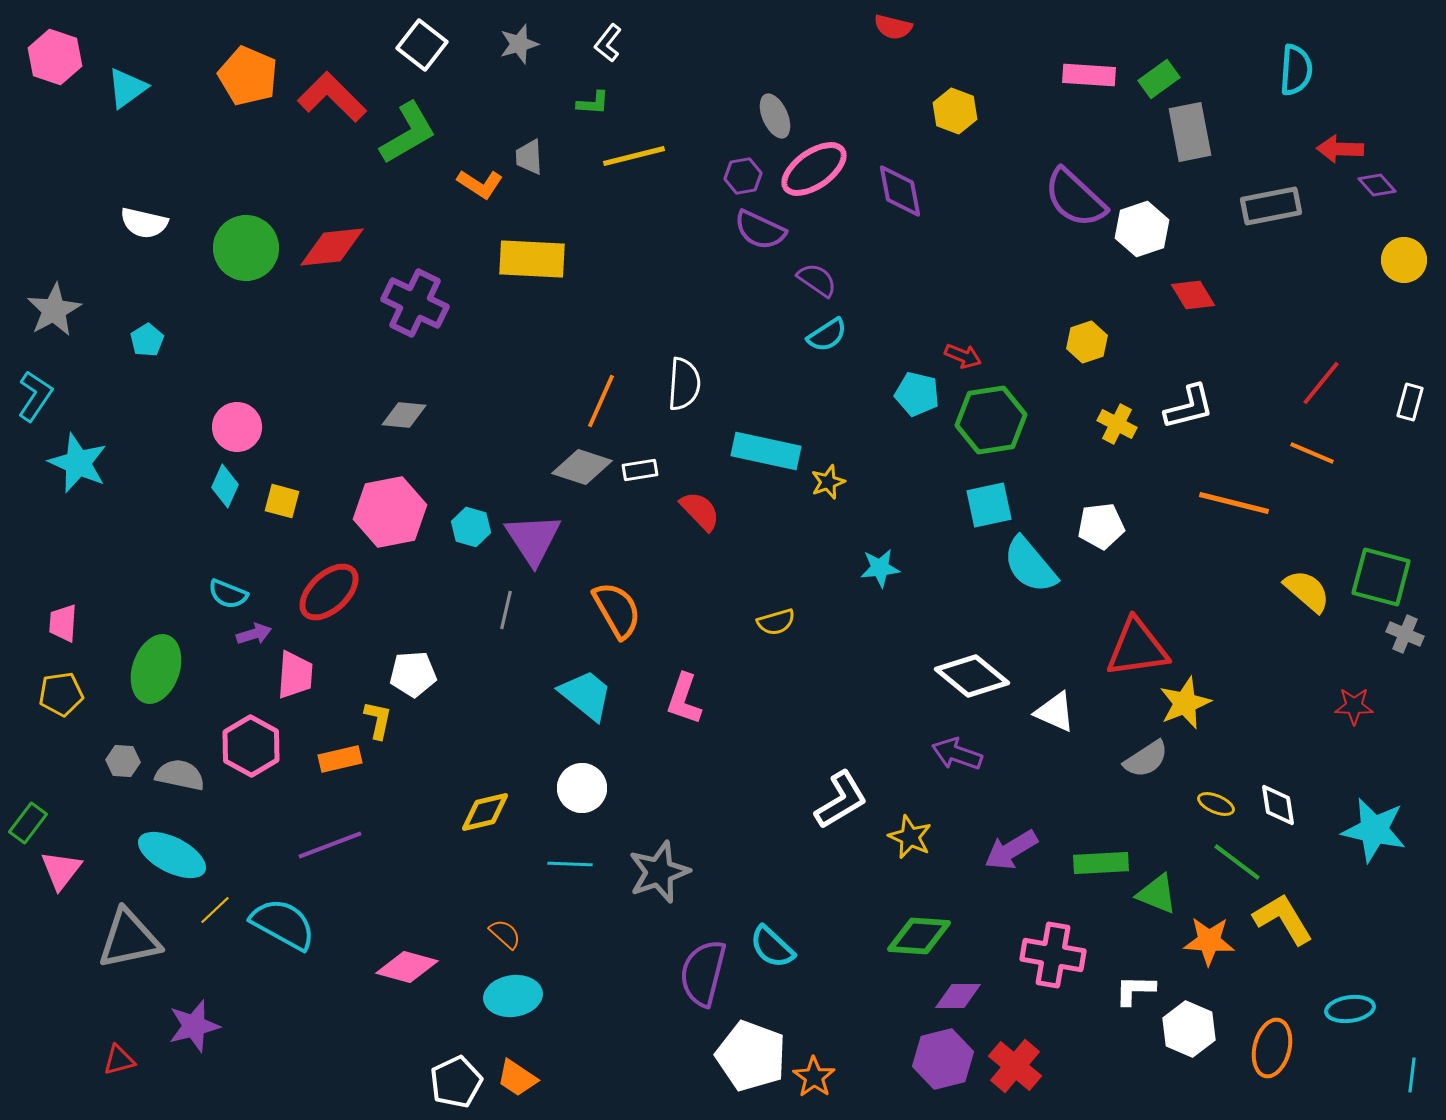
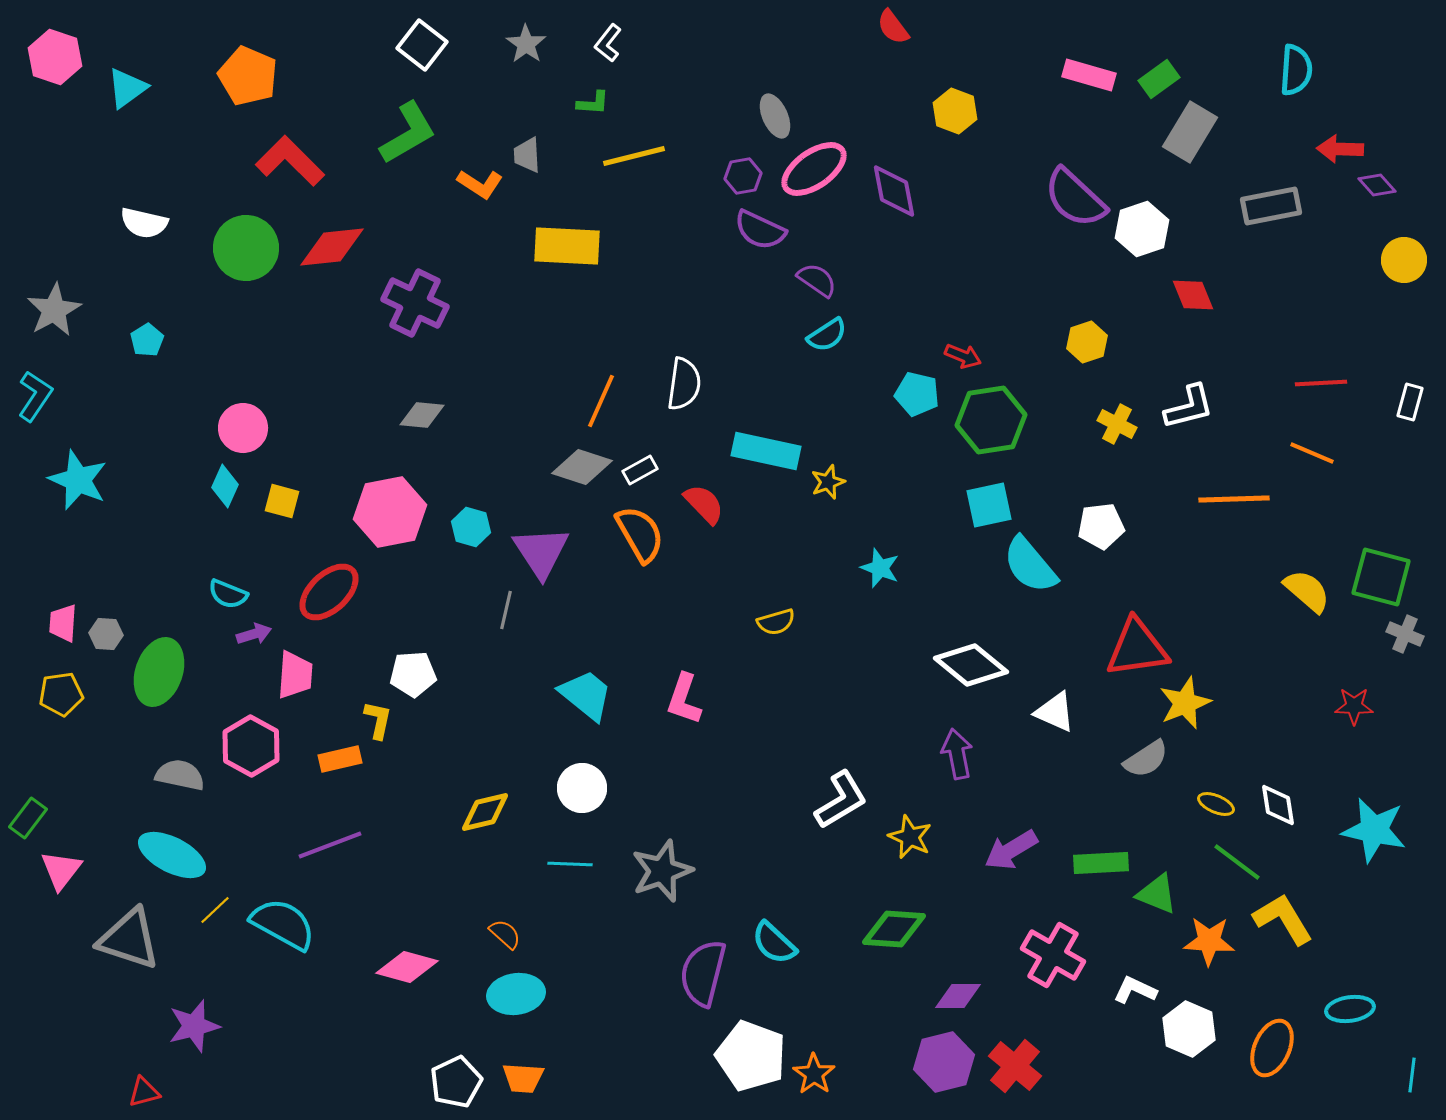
red semicircle at (893, 27): rotated 39 degrees clockwise
gray star at (519, 44): moved 7 px right; rotated 21 degrees counterclockwise
pink rectangle at (1089, 75): rotated 12 degrees clockwise
red L-shape at (332, 97): moved 42 px left, 64 px down
gray rectangle at (1190, 132): rotated 42 degrees clockwise
gray trapezoid at (529, 157): moved 2 px left, 2 px up
purple diamond at (900, 191): moved 6 px left
yellow rectangle at (532, 259): moved 35 px right, 13 px up
red diamond at (1193, 295): rotated 9 degrees clockwise
red line at (1321, 383): rotated 48 degrees clockwise
white semicircle at (684, 384): rotated 4 degrees clockwise
gray diamond at (404, 415): moved 18 px right
pink circle at (237, 427): moved 6 px right, 1 px down
cyan star at (78, 463): moved 17 px down
white rectangle at (640, 470): rotated 20 degrees counterclockwise
orange line at (1234, 503): moved 4 px up; rotated 16 degrees counterclockwise
red semicircle at (700, 511): moved 4 px right, 7 px up
purple triangle at (533, 539): moved 8 px right, 13 px down
cyan star at (880, 568): rotated 27 degrees clockwise
orange semicircle at (617, 610): moved 23 px right, 76 px up
green ellipse at (156, 669): moved 3 px right, 3 px down
white diamond at (972, 676): moved 1 px left, 11 px up
purple arrow at (957, 754): rotated 60 degrees clockwise
gray hexagon at (123, 761): moved 17 px left, 127 px up
green rectangle at (28, 823): moved 5 px up
gray star at (659, 872): moved 3 px right, 1 px up
green diamond at (919, 936): moved 25 px left, 7 px up
gray triangle at (129, 939): rotated 30 degrees clockwise
cyan semicircle at (772, 947): moved 2 px right, 4 px up
pink cross at (1053, 955): rotated 20 degrees clockwise
white L-shape at (1135, 990): rotated 24 degrees clockwise
cyan ellipse at (513, 996): moved 3 px right, 2 px up
orange ellipse at (1272, 1048): rotated 10 degrees clockwise
purple hexagon at (943, 1059): moved 1 px right, 3 px down
red triangle at (119, 1060): moved 25 px right, 32 px down
orange star at (814, 1077): moved 3 px up
orange trapezoid at (517, 1078): moved 6 px right; rotated 30 degrees counterclockwise
